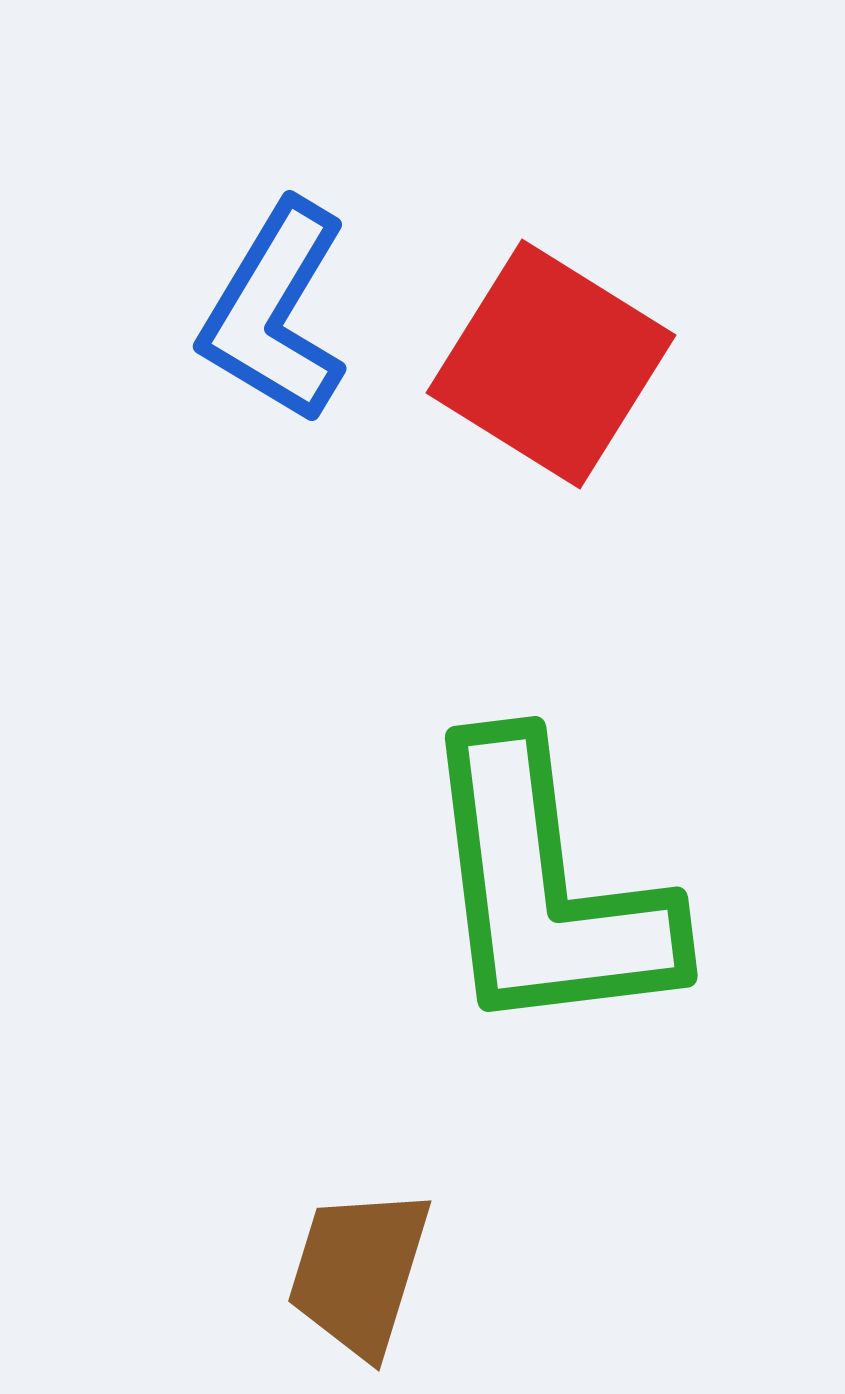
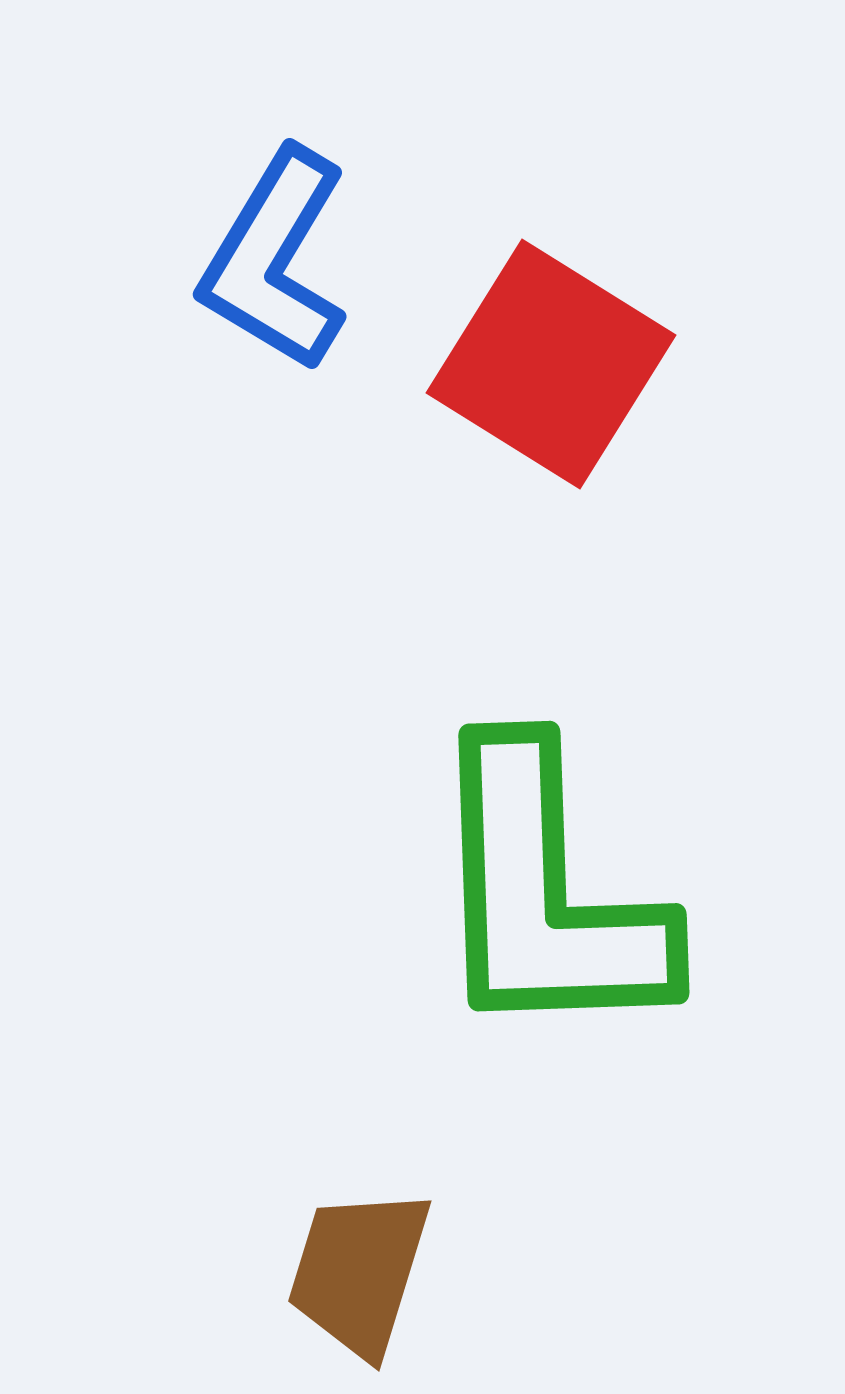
blue L-shape: moved 52 px up
green L-shape: moved 5 px down; rotated 5 degrees clockwise
